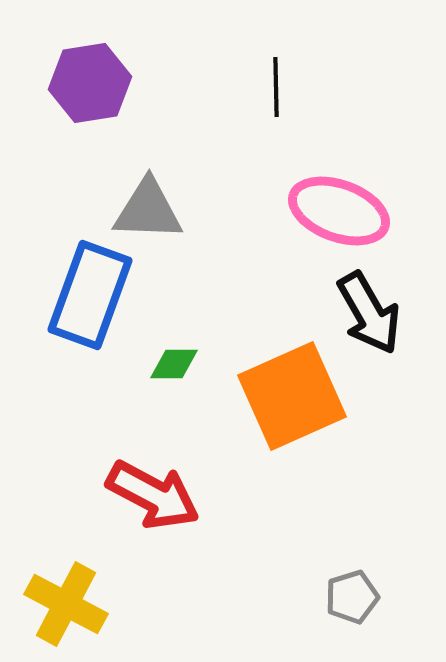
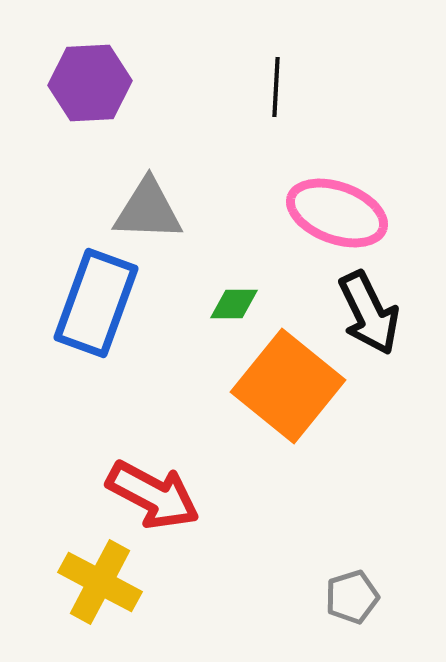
purple hexagon: rotated 6 degrees clockwise
black line: rotated 4 degrees clockwise
pink ellipse: moved 2 px left, 2 px down
blue rectangle: moved 6 px right, 8 px down
black arrow: rotated 4 degrees clockwise
green diamond: moved 60 px right, 60 px up
orange square: moved 4 px left, 10 px up; rotated 27 degrees counterclockwise
yellow cross: moved 34 px right, 22 px up
